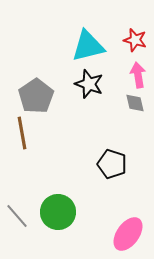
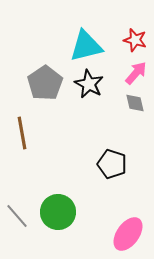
cyan triangle: moved 2 px left
pink arrow: moved 2 px left, 2 px up; rotated 50 degrees clockwise
black star: rotated 8 degrees clockwise
gray pentagon: moved 9 px right, 13 px up
